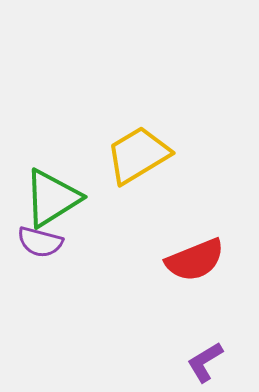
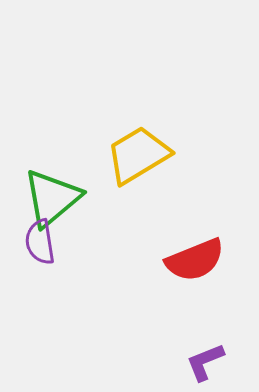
green triangle: rotated 8 degrees counterclockwise
purple semicircle: rotated 66 degrees clockwise
purple L-shape: rotated 9 degrees clockwise
